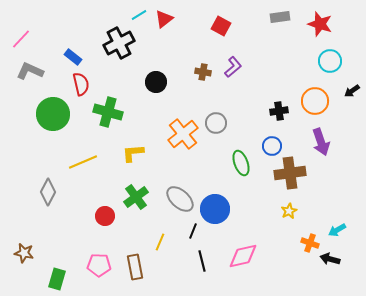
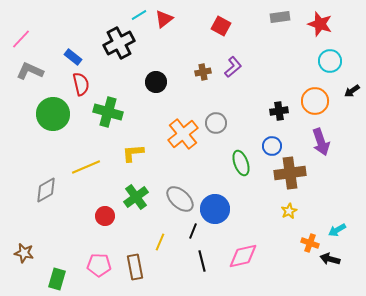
brown cross at (203, 72): rotated 21 degrees counterclockwise
yellow line at (83, 162): moved 3 px right, 5 px down
gray diamond at (48, 192): moved 2 px left, 2 px up; rotated 32 degrees clockwise
